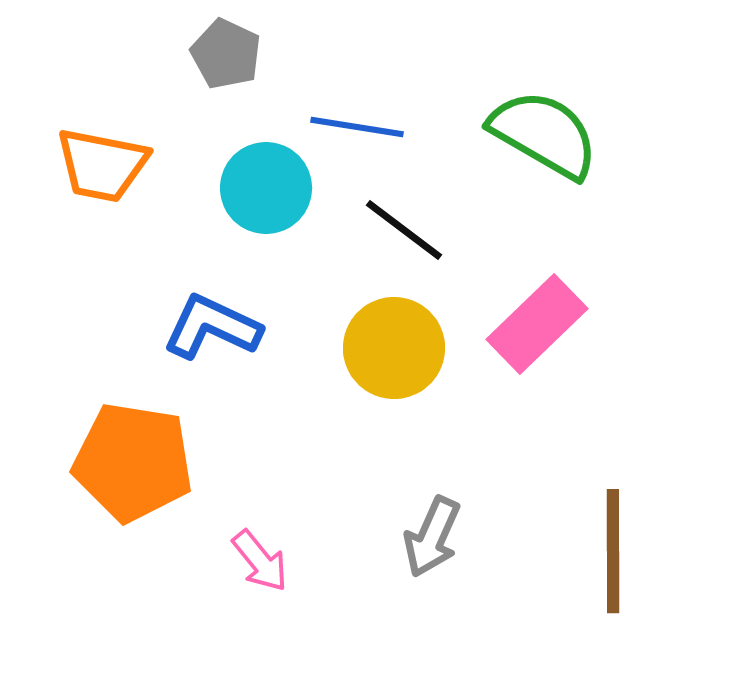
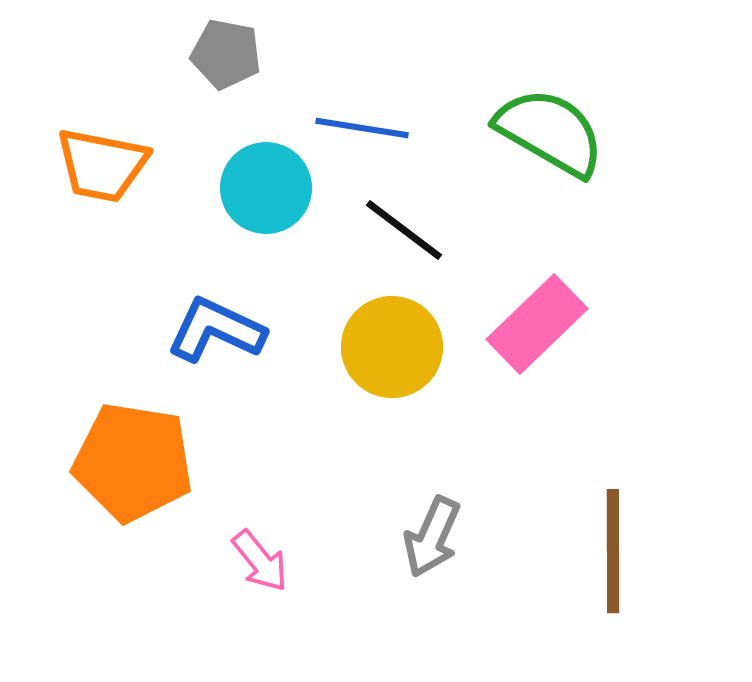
gray pentagon: rotated 14 degrees counterclockwise
blue line: moved 5 px right, 1 px down
green semicircle: moved 6 px right, 2 px up
blue L-shape: moved 4 px right, 3 px down
yellow circle: moved 2 px left, 1 px up
